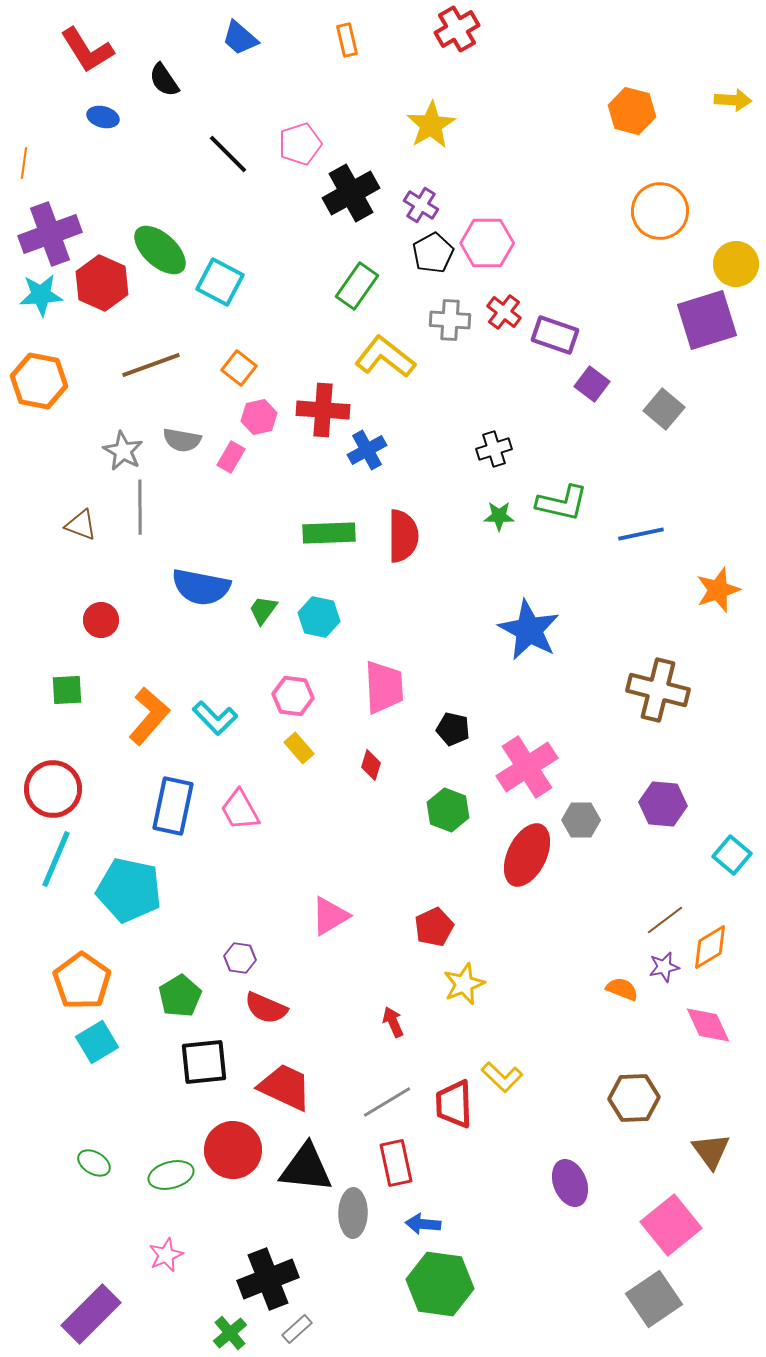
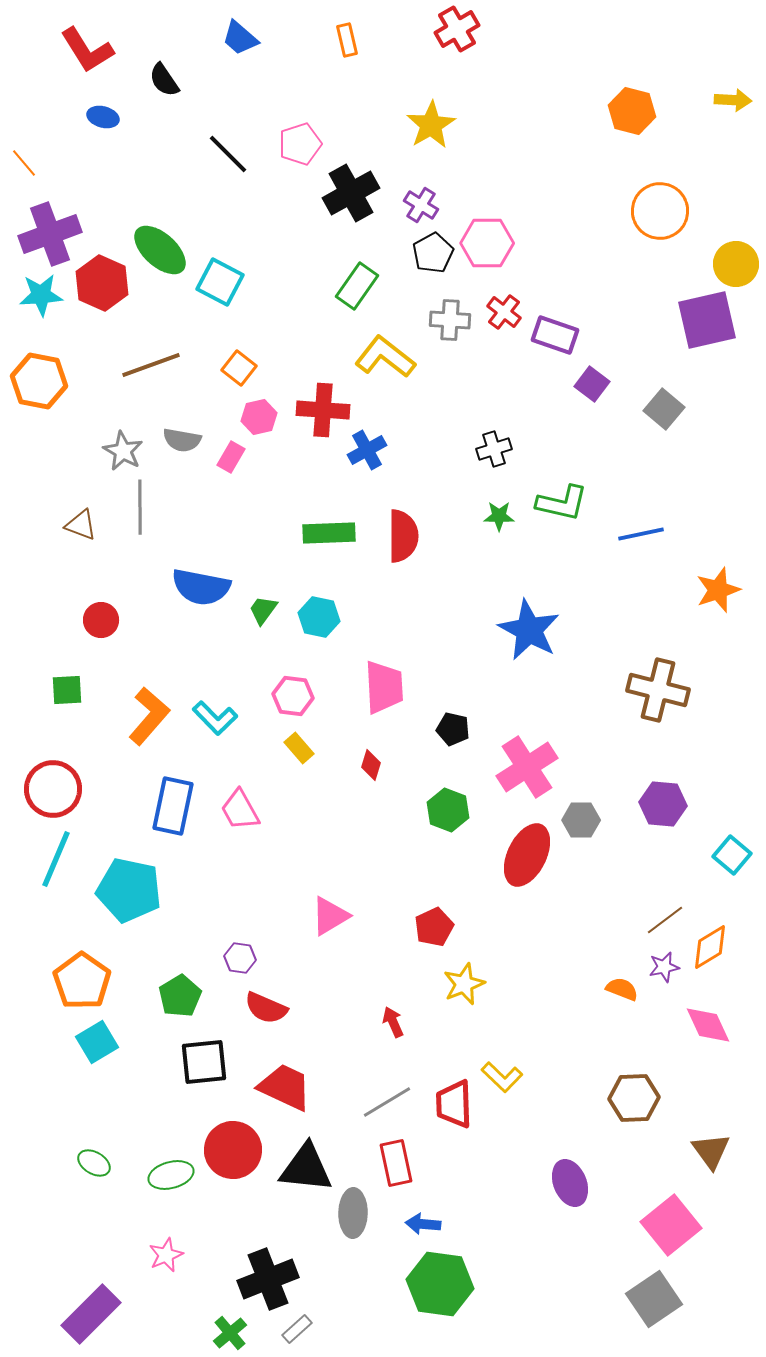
orange line at (24, 163): rotated 48 degrees counterclockwise
purple square at (707, 320): rotated 4 degrees clockwise
